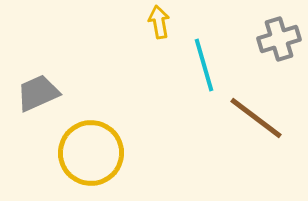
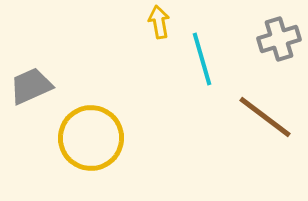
cyan line: moved 2 px left, 6 px up
gray trapezoid: moved 7 px left, 7 px up
brown line: moved 9 px right, 1 px up
yellow circle: moved 15 px up
